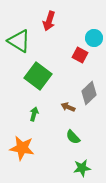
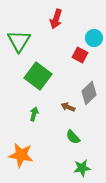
red arrow: moved 7 px right, 2 px up
green triangle: rotated 30 degrees clockwise
orange star: moved 1 px left, 7 px down
